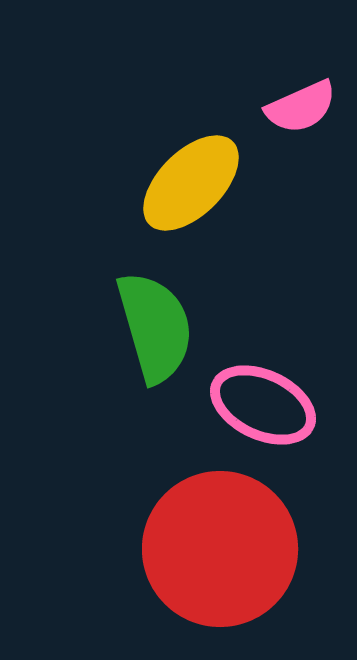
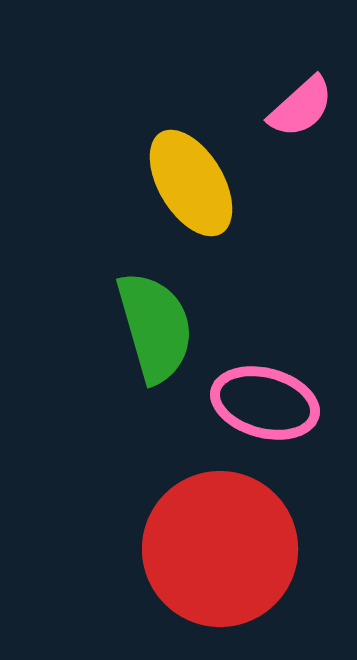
pink semicircle: rotated 18 degrees counterclockwise
yellow ellipse: rotated 76 degrees counterclockwise
pink ellipse: moved 2 px right, 2 px up; rotated 10 degrees counterclockwise
